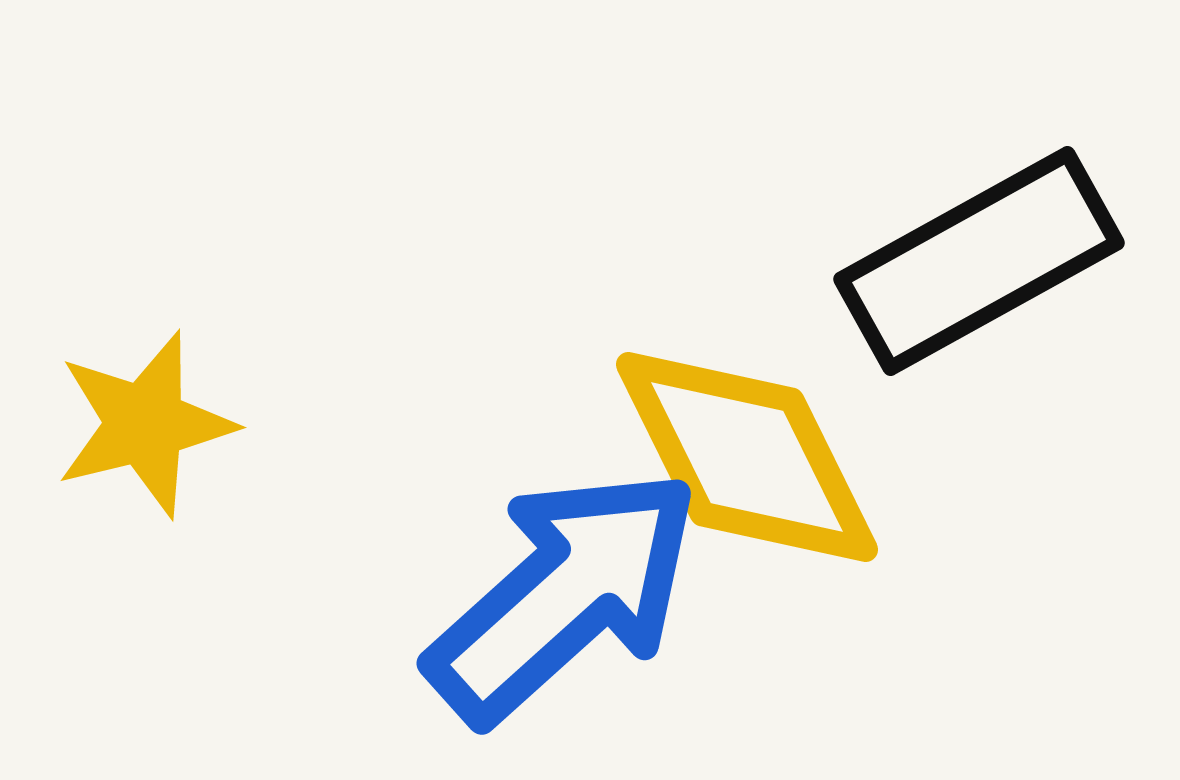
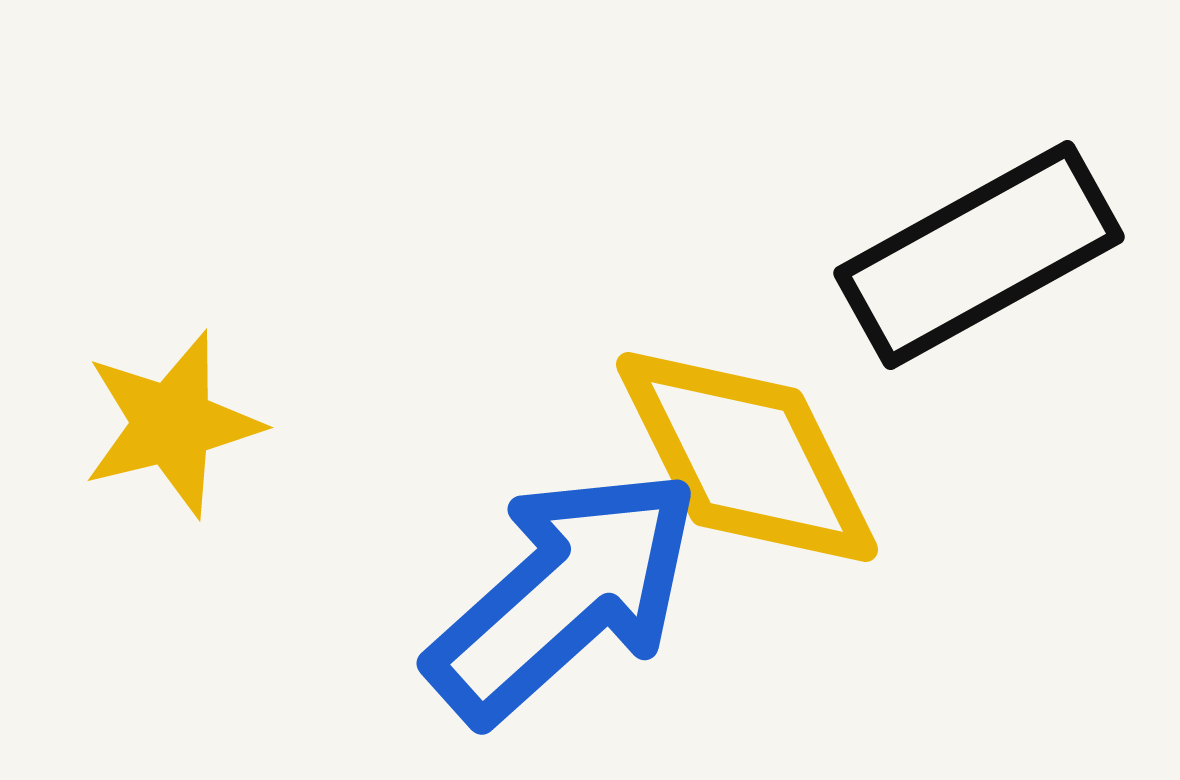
black rectangle: moved 6 px up
yellow star: moved 27 px right
